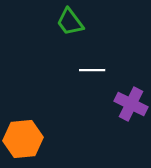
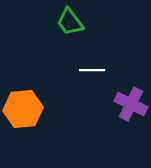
orange hexagon: moved 30 px up
